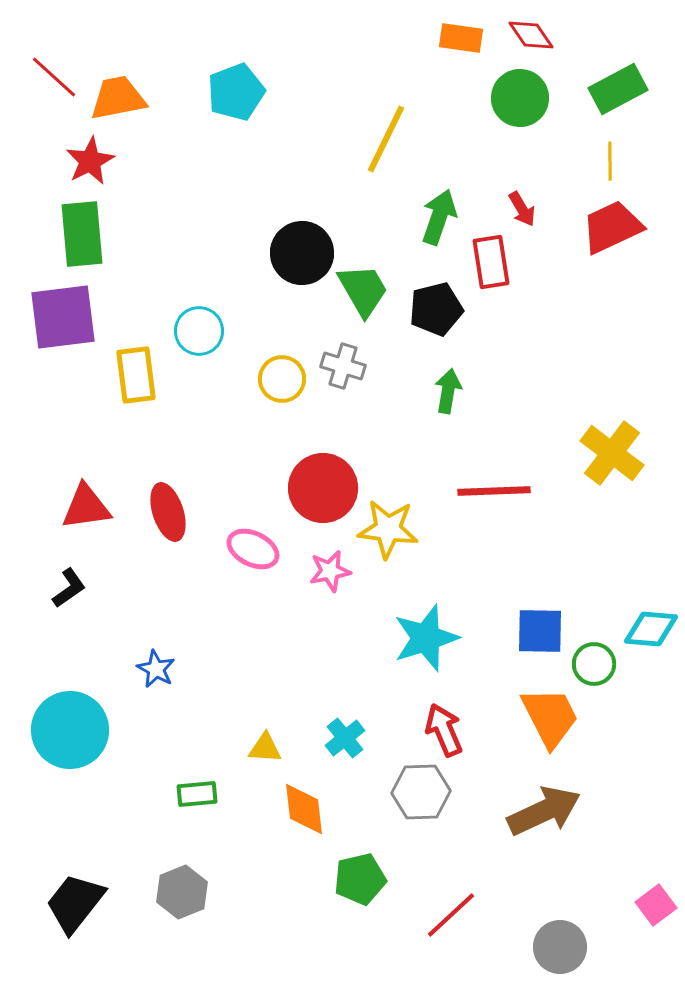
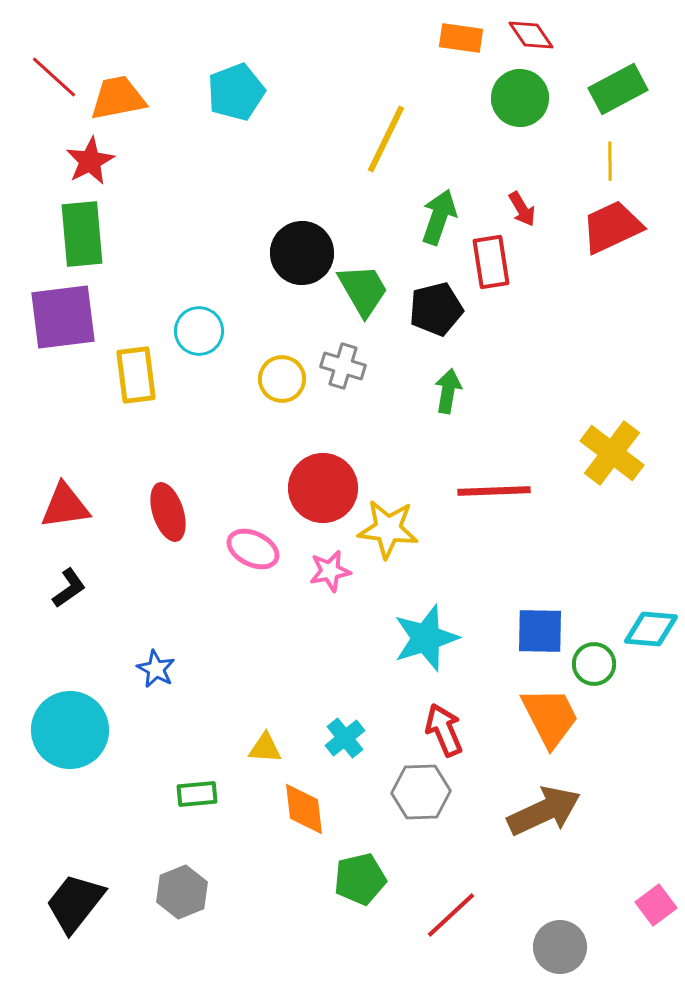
red triangle at (86, 507): moved 21 px left, 1 px up
